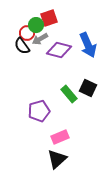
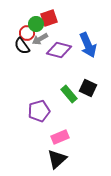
green circle: moved 1 px up
